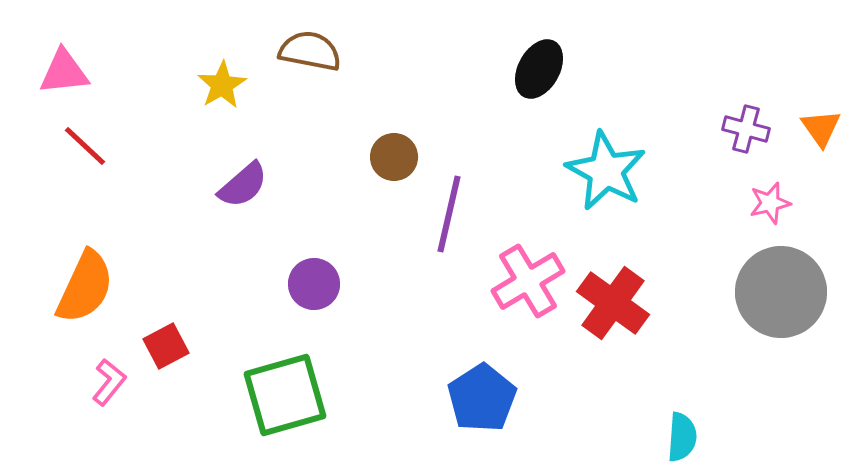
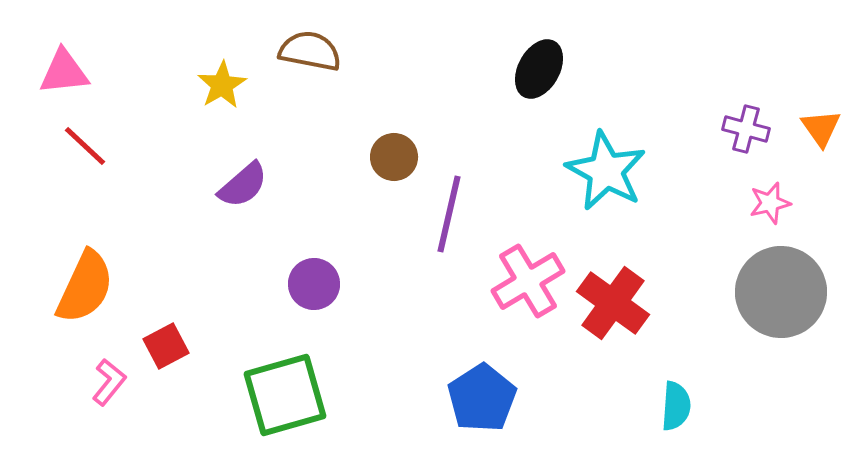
cyan semicircle: moved 6 px left, 31 px up
